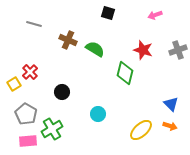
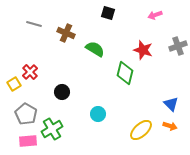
brown cross: moved 2 px left, 7 px up
gray cross: moved 4 px up
